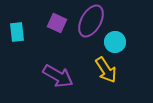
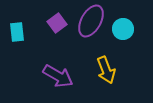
purple square: rotated 30 degrees clockwise
cyan circle: moved 8 px right, 13 px up
yellow arrow: rotated 12 degrees clockwise
